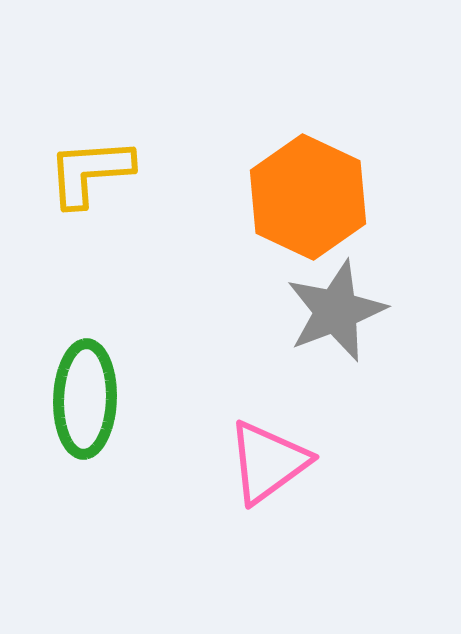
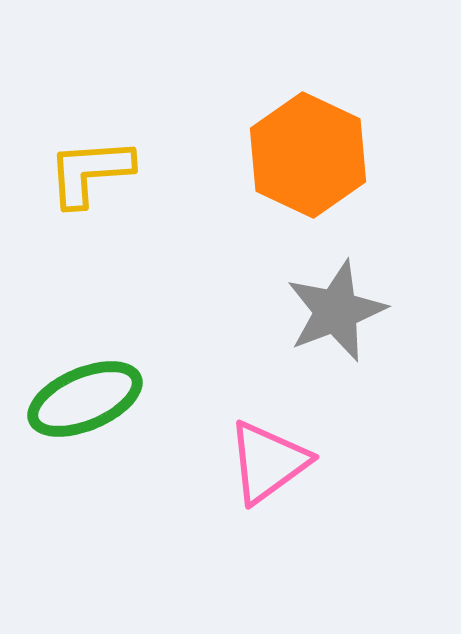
orange hexagon: moved 42 px up
green ellipse: rotated 65 degrees clockwise
